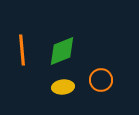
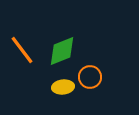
orange line: rotated 32 degrees counterclockwise
orange circle: moved 11 px left, 3 px up
